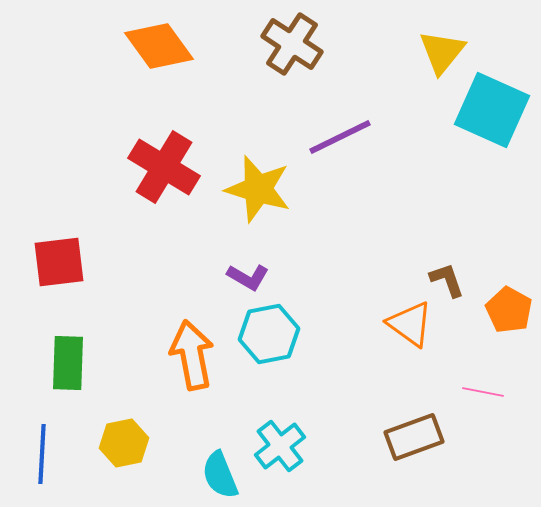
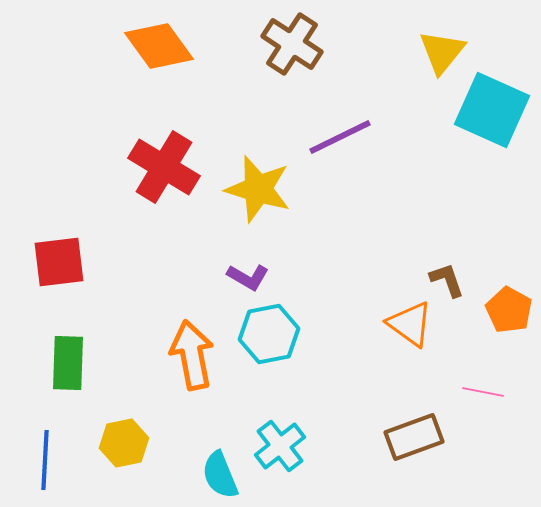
blue line: moved 3 px right, 6 px down
